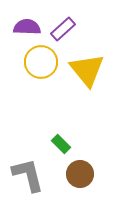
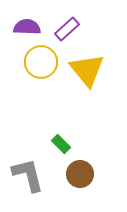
purple rectangle: moved 4 px right
